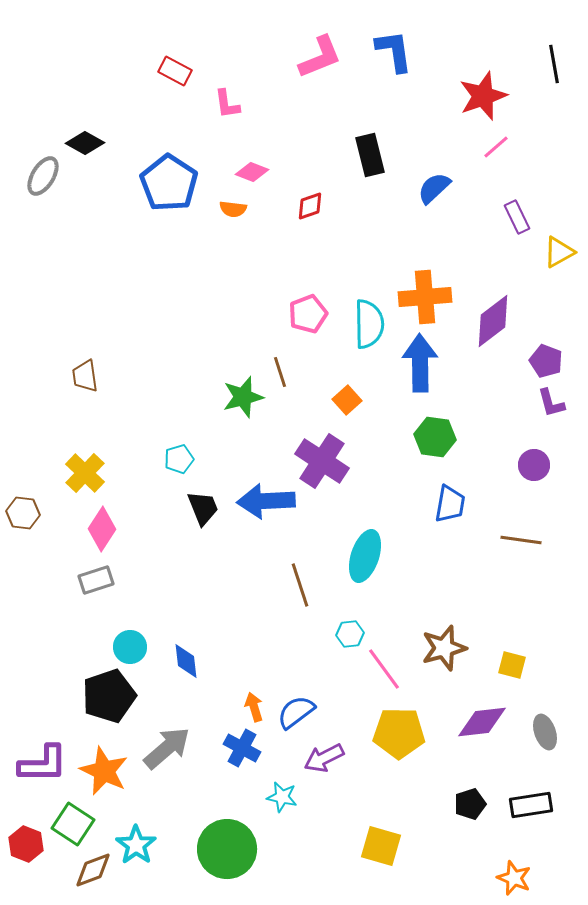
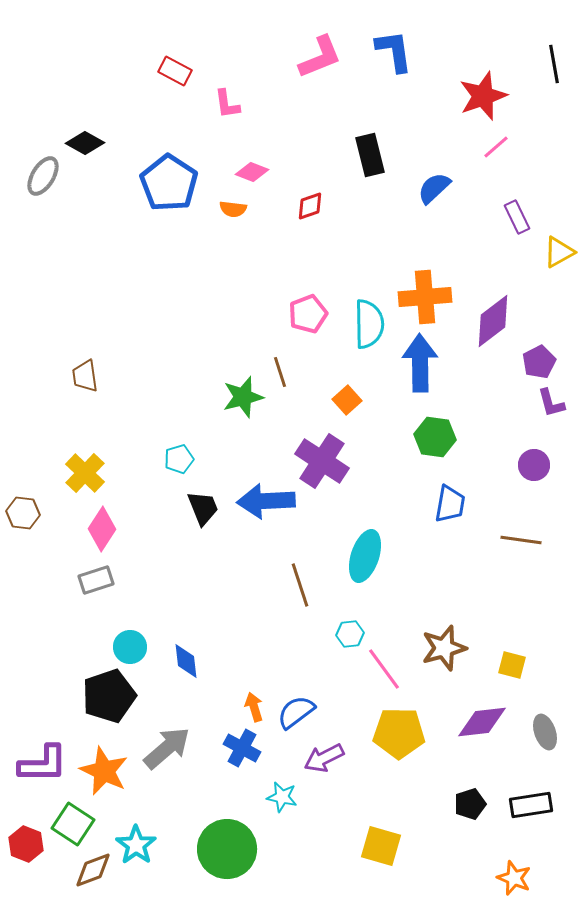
purple pentagon at (546, 361): moved 7 px left, 1 px down; rotated 24 degrees clockwise
